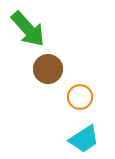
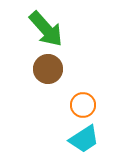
green arrow: moved 18 px right
orange circle: moved 3 px right, 8 px down
